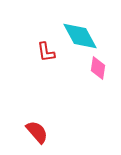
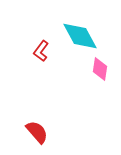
red L-shape: moved 5 px left, 1 px up; rotated 45 degrees clockwise
pink diamond: moved 2 px right, 1 px down
